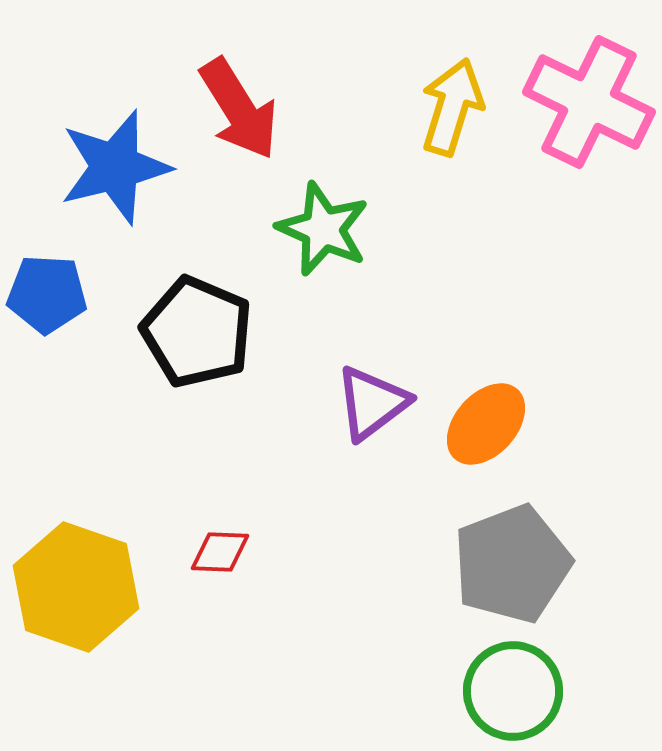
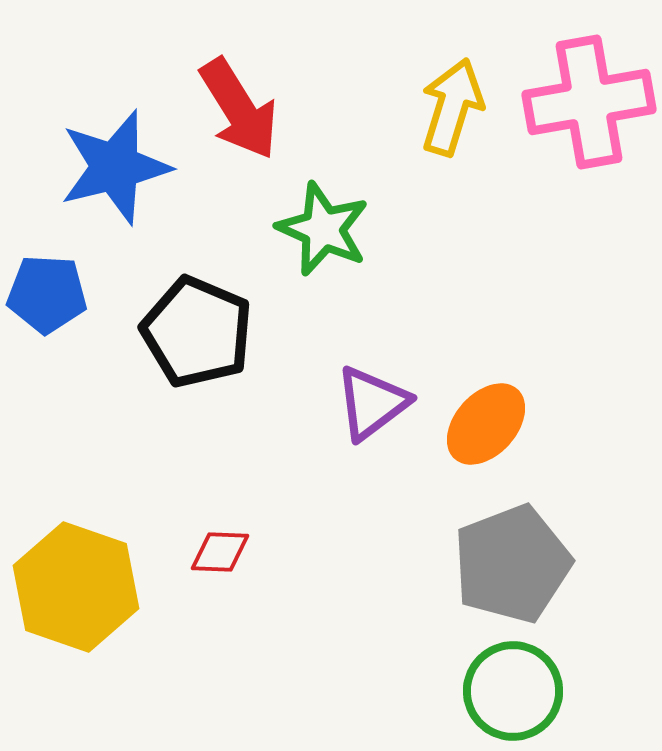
pink cross: rotated 36 degrees counterclockwise
